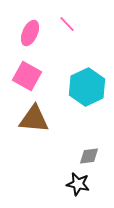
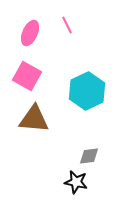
pink line: moved 1 px down; rotated 18 degrees clockwise
cyan hexagon: moved 4 px down
black star: moved 2 px left, 2 px up
